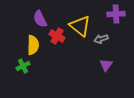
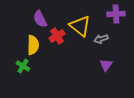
red cross: rotated 28 degrees clockwise
green cross: rotated 32 degrees counterclockwise
